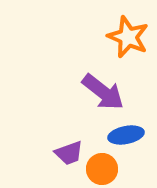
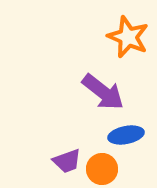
purple trapezoid: moved 2 px left, 8 px down
